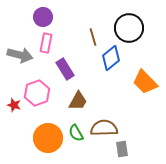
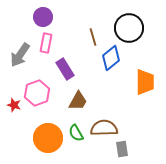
gray arrow: rotated 110 degrees clockwise
orange trapezoid: rotated 136 degrees counterclockwise
